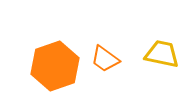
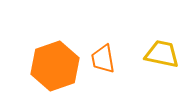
orange trapezoid: moved 2 px left; rotated 44 degrees clockwise
